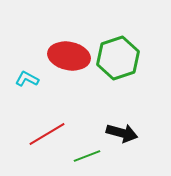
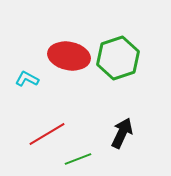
black arrow: rotated 80 degrees counterclockwise
green line: moved 9 px left, 3 px down
